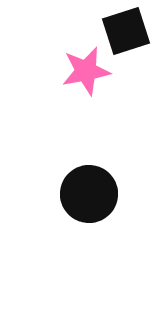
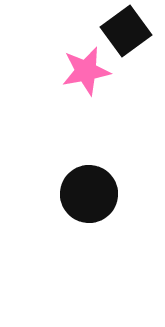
black square: rotated 18 degrees counterclockwise
